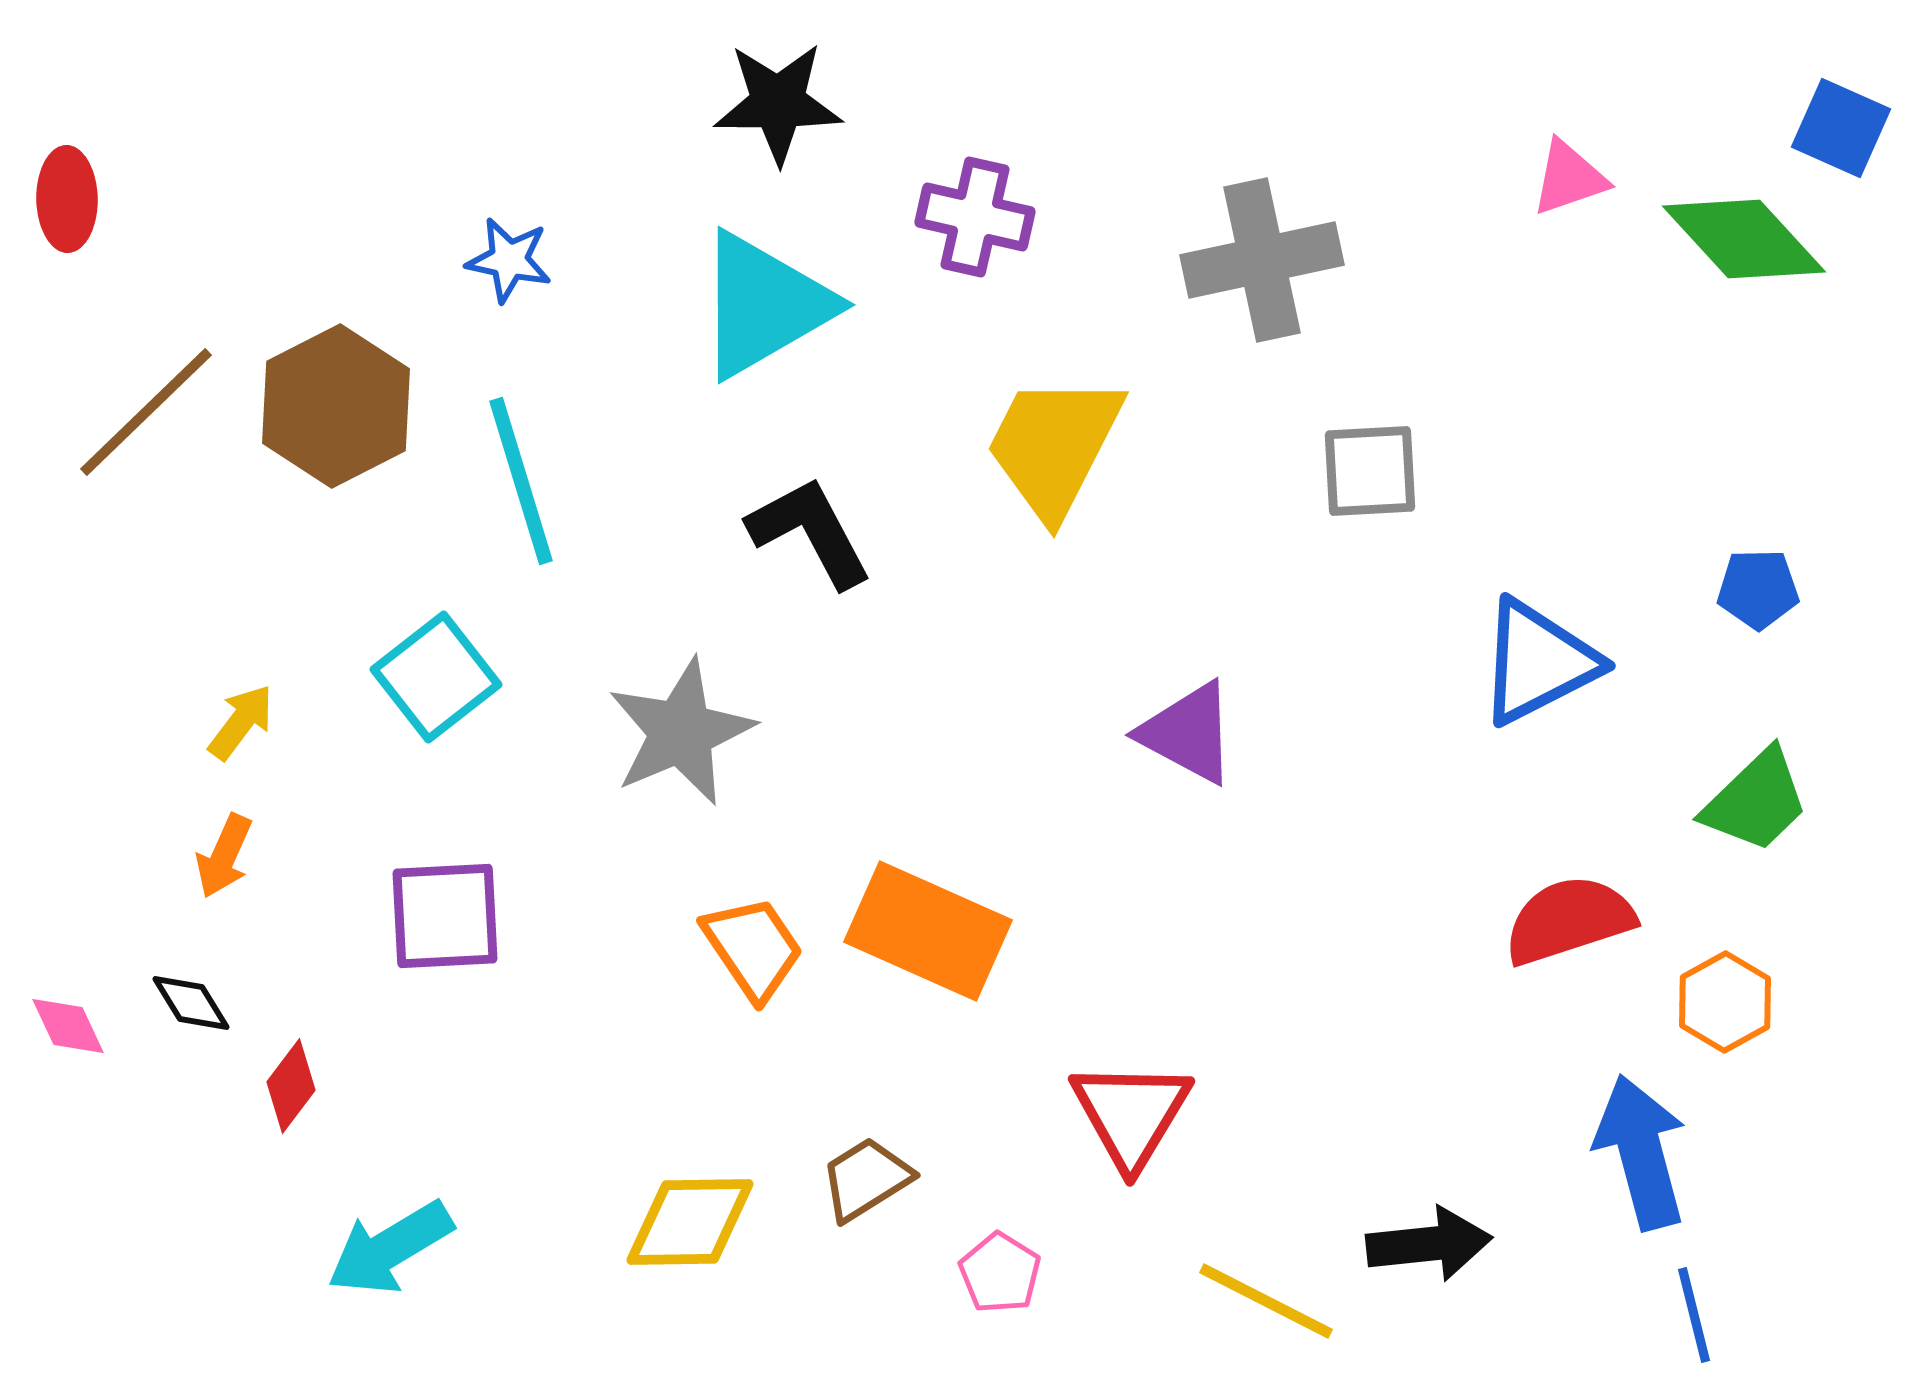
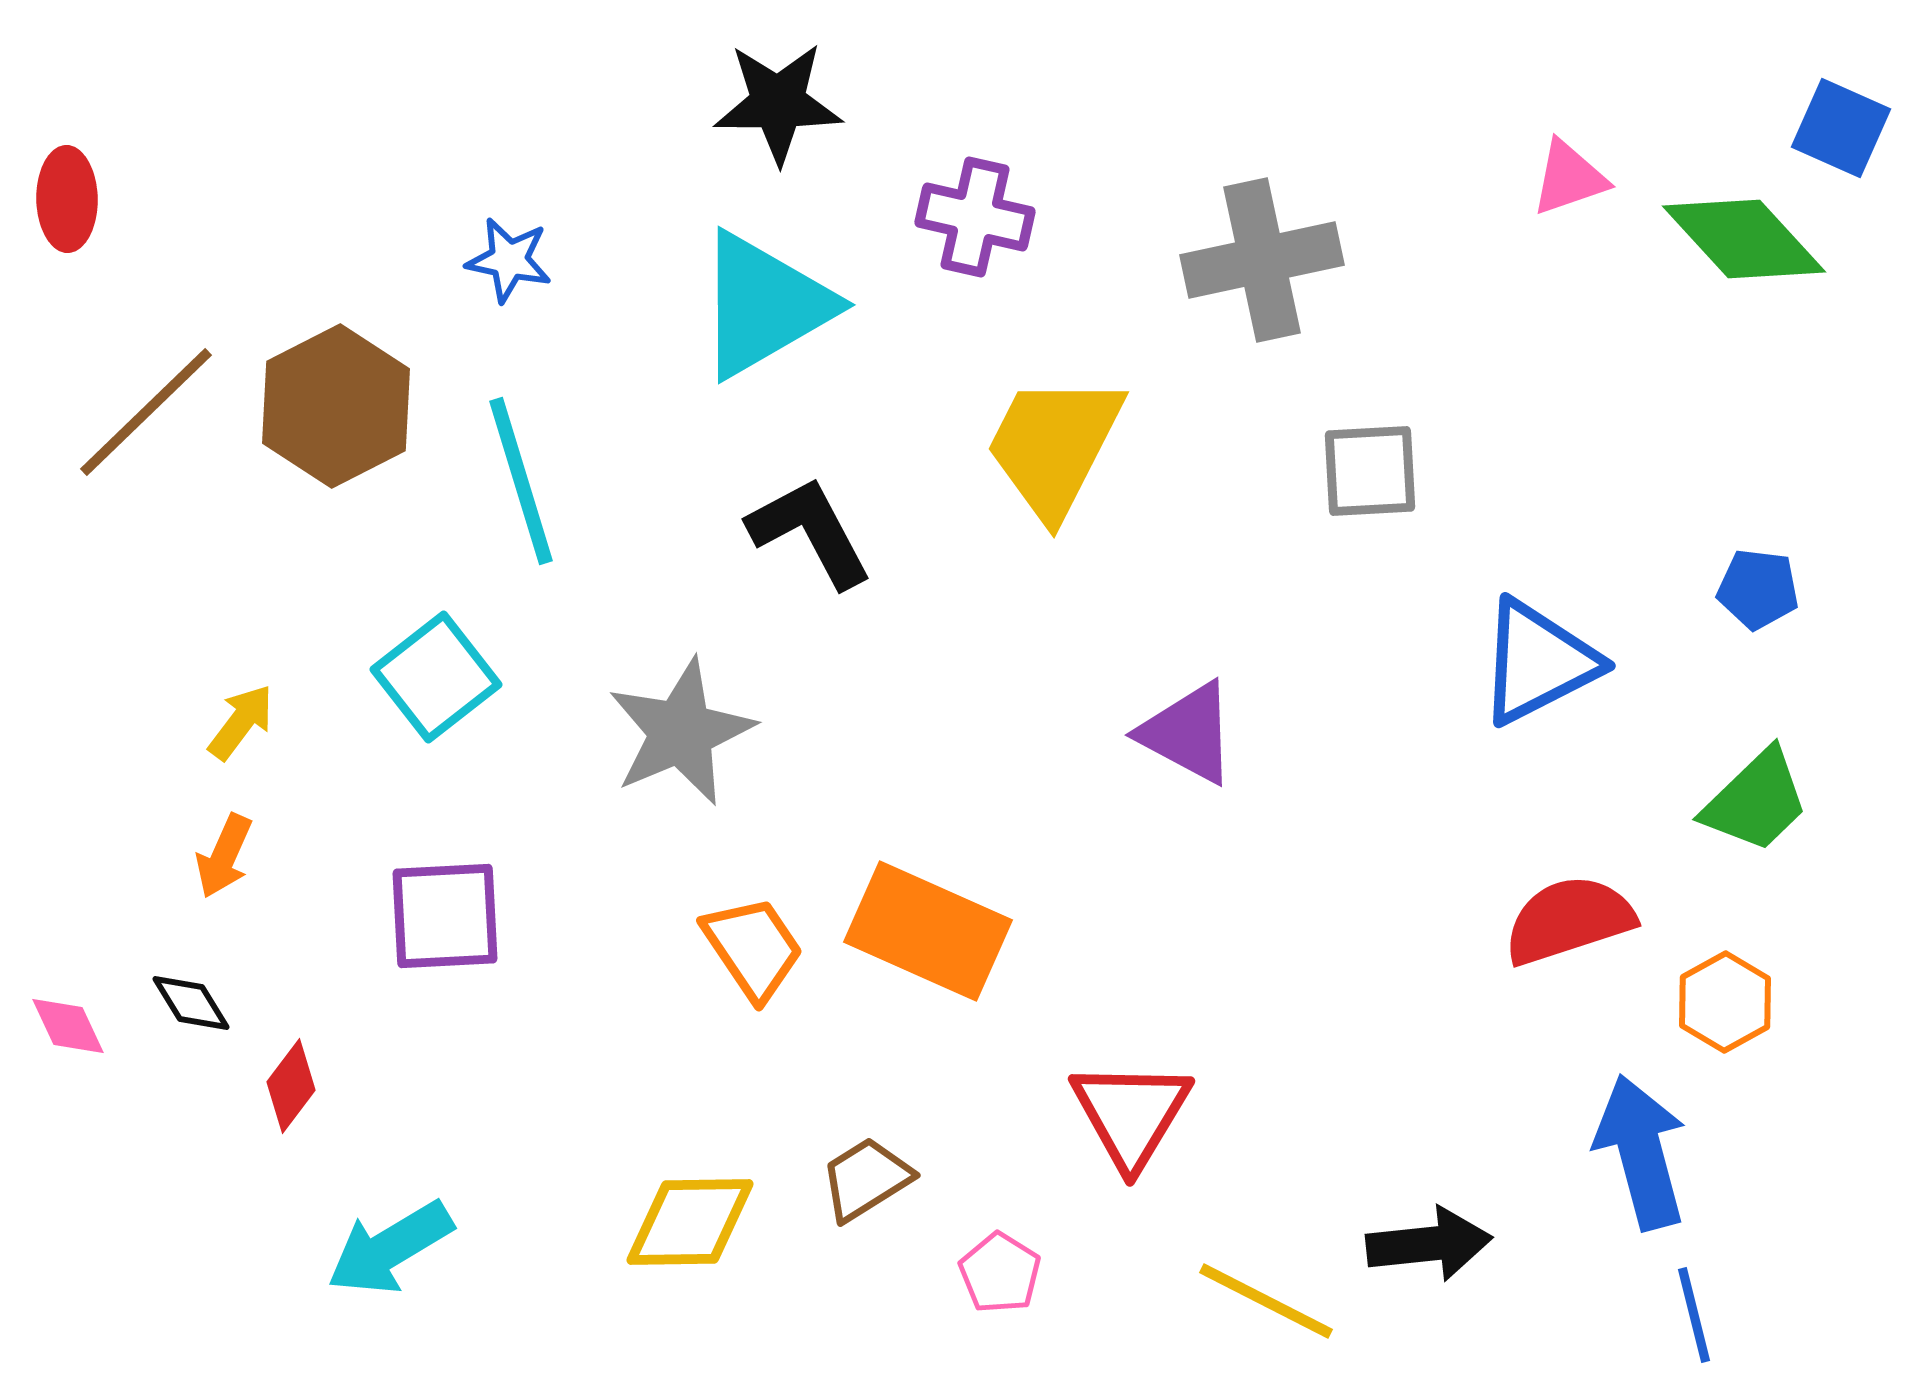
blue pentagon: rotated 8 degrees clockwise
